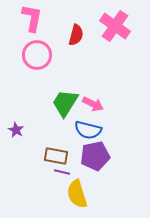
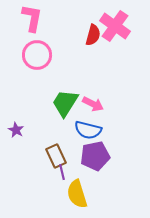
red semicircle: moved 17 px right
brown rectangle: rotated 55 degrees clockwise
purple line: rotated 63 degrees clockwise
